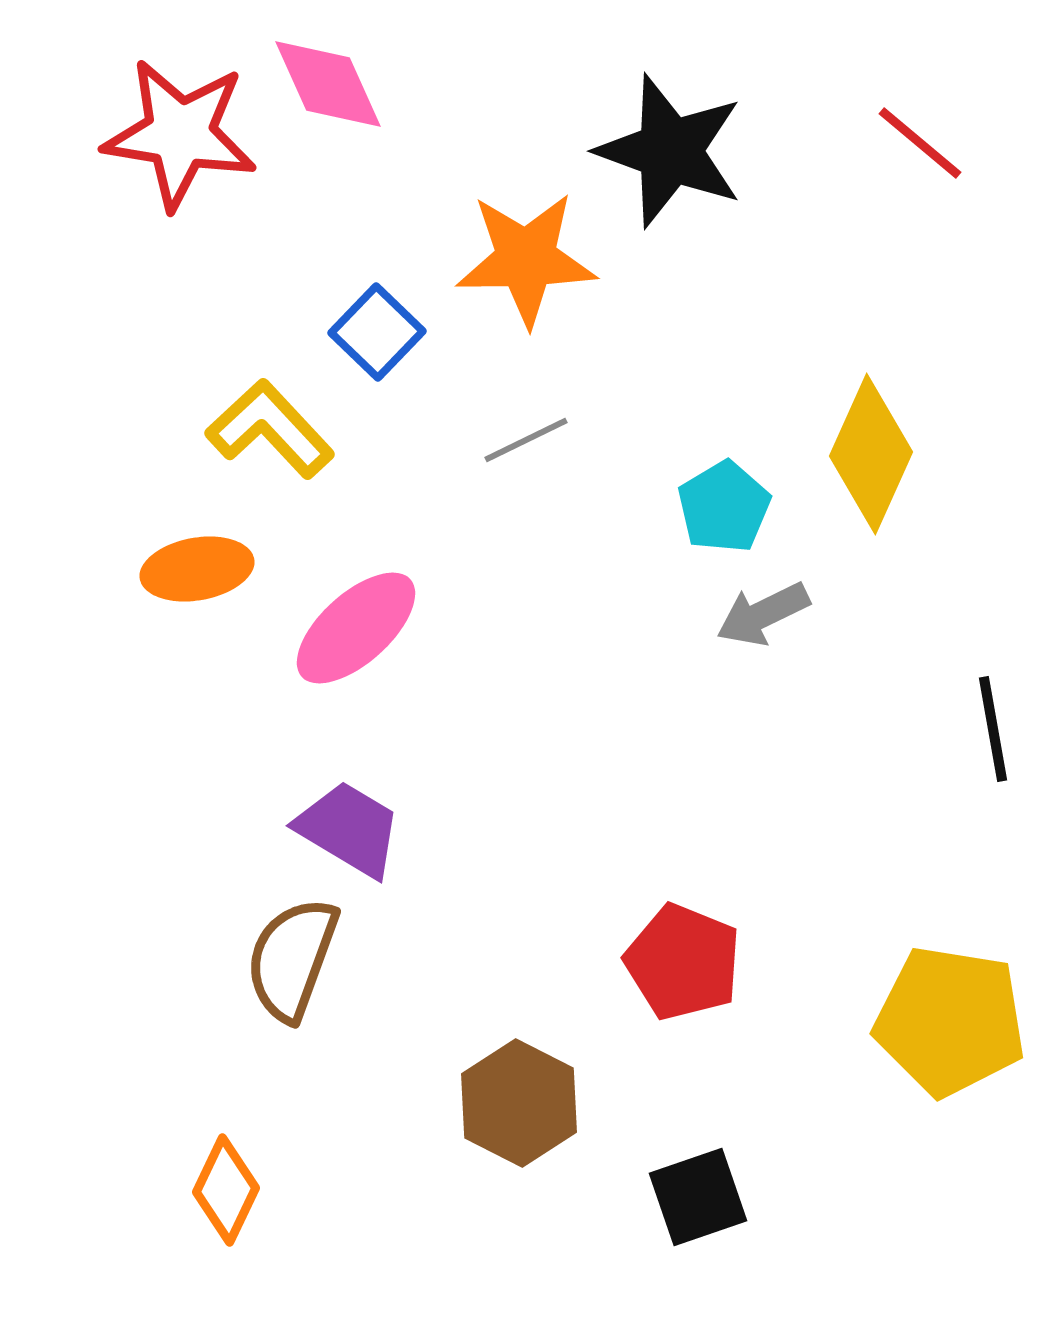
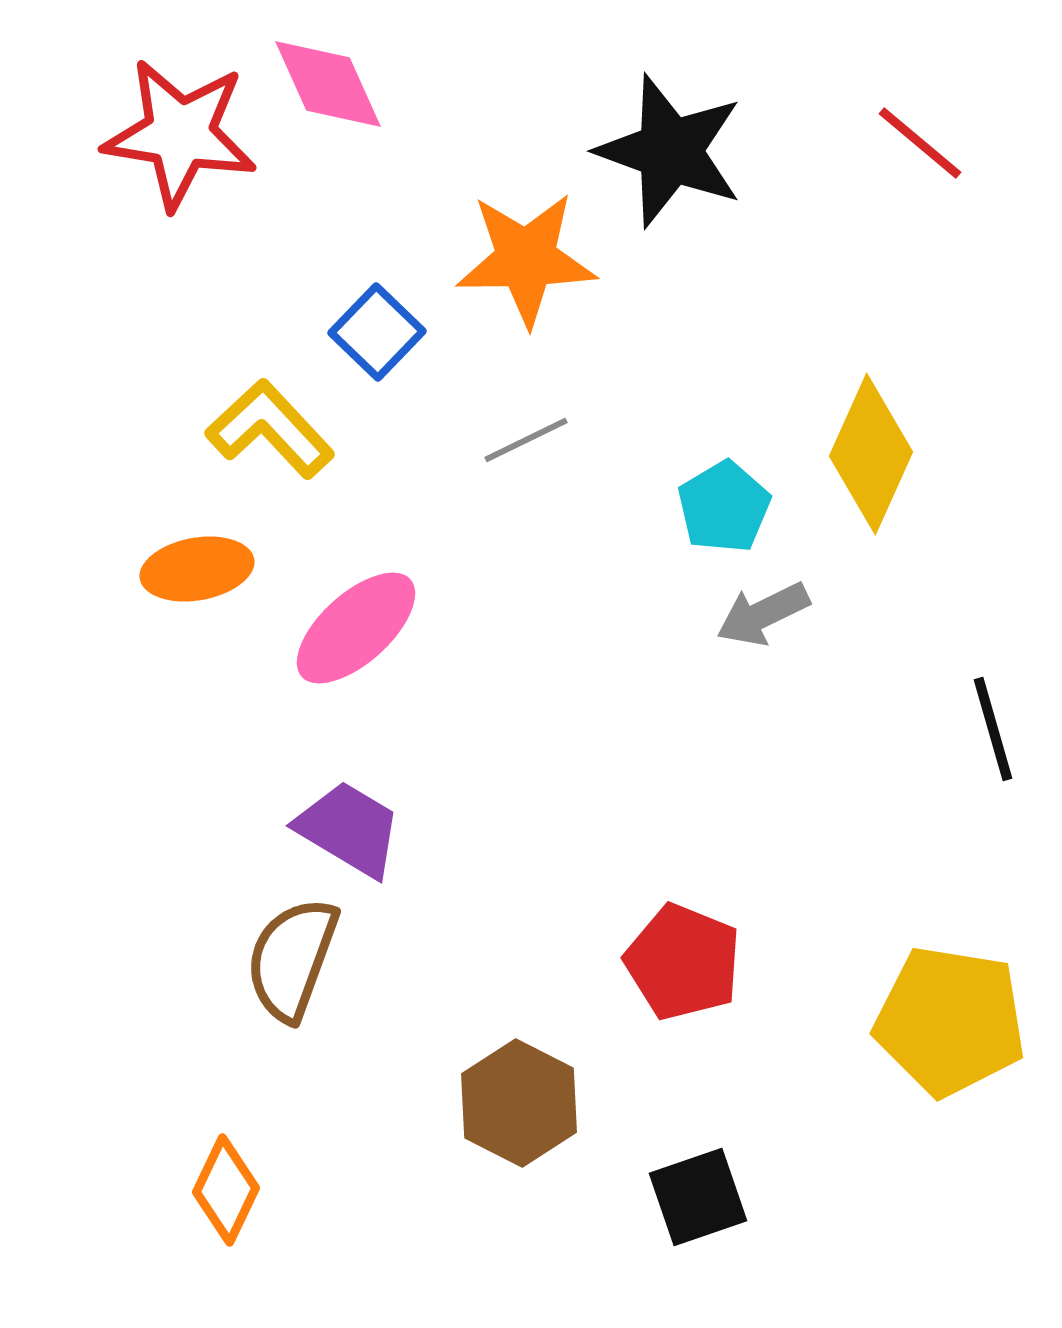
black line: rotated 6 degrees counterclockwise
